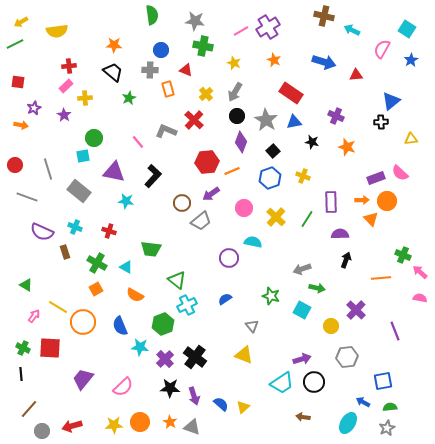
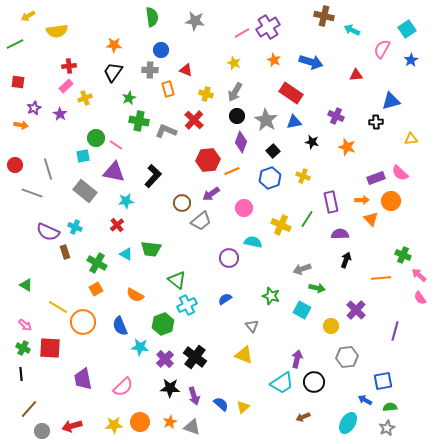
green semicircle at (152, 15): moved 2 px down
yellow arrow at (21, 22): moved 7 px right, 6 px up
cyan square at (407, 29): rotated 24 degrees clockwise
pink line at (241, 31): moved 1 px right, 2 px down
green cross at (203, 46): moved 64 px left, 75 px down
blue arrow at (324, 62): moved 13 px left
black trapezoid at (113, 72): rotated 95 degrees counterclockwise
yellow cross at (206, 94): rotated 32 degrees counterclockwise
yellow cross at (85, 98): rotated 16 degrees counterclockwise
blue triangle at (391, 101): rotated 24 degrees clockwise
purple star at (64, 115): moved 4 px left, 1 px up
black cross at (381, 122): moved 5 px left
green circle at (94, 138): moved 2 px right
pink line at (138, 142): moved 22 px left, 3 px down; rotated 16 degrees counterclockwise
red hexagon at (207, 162): moved 1 px right, 2 px up
gray rectangle at (79, 191): moved 6 px right
gray line at (27, 197): moved 5 px right, 4 px up
cyan star at (126, 201): rotated 14 degrees counterclockwise
orange circle at (387, 201): moved 4 px right
purple rectangle at (331, 202): rotated 10 degrees counterclockwise
yellow cross at (276, 217): moved 5 px right, 8 px down; rotated 18 degrees counterclockwise
red cross at (109, 231): moved 8 px right, 6 px up; rotated 32 degrees clockwise
purple semicircle at (42, 232): moved 6 px right
cyan triangle at (126, 267): moved 13 px up
pink arrow at (420, 272): moved 1 px left, 3 px down
pink semicircle at (420, 298): rotated 136 degrees counterclockwise
pink arrow at (34, 316): moved 9 px left, 9 px down; rotated 96 degrees clockwise
purple line at (395, 331): rotated 36 degrees clockwise
purple arrow at (302, 359): moved 5 px left; rotated 60 degrees counterclockwise
purple trapezoid at (83, 379): rotated 50 degrees counterclockwise
blue arrow at (363, 402): moved 2 px right, 2 px up
brown arrow at (303, 417): rotated 32 degrees counterclockwise
orange star at (170, 422): rotated 16 degrees clockwise
